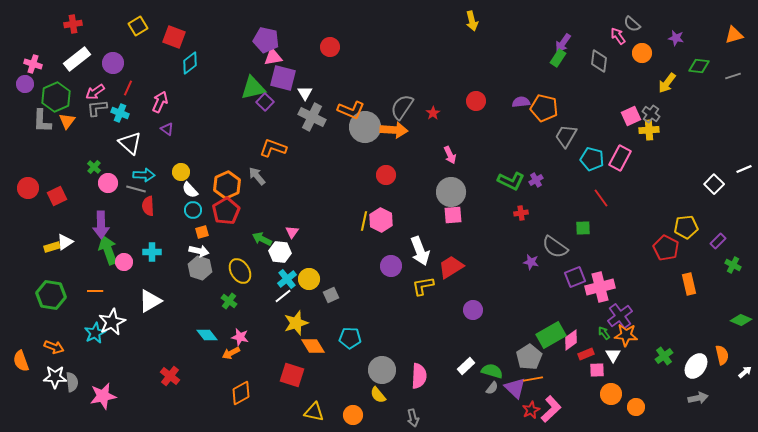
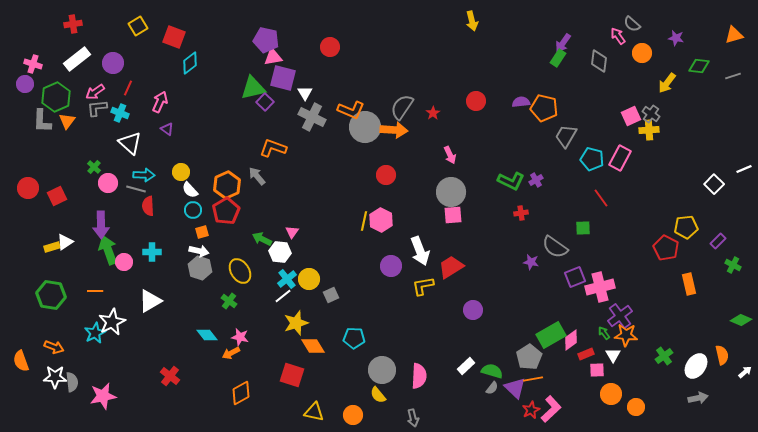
cyan pentagon at (350, 338): moved 4 px right
